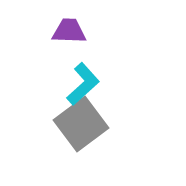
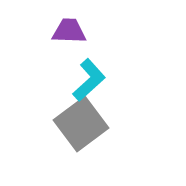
cyan L-shape: moved 6 px right, 4 px up
